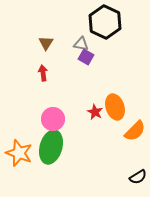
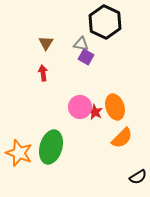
pink circle: moved 27 px right, 12 px up
orange semicircle: moved 13 px left, 7 px down
